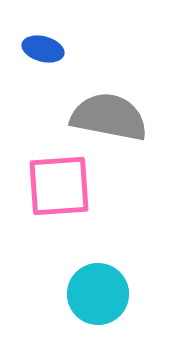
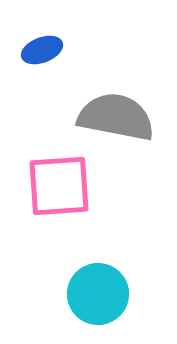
blue ellipse: moved 1 px left, 1 px down; rotated 36 degrees counterclockwise
gray semicircle: moved 7 px right
